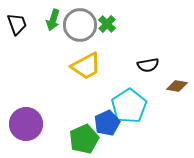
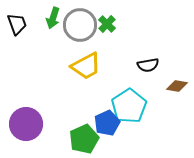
green arrow: moved 2 px up
